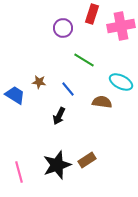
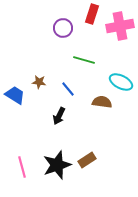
pink cross: moved 1 px left
green line: rotated 15 degrees counterclockwise
pink line: moved 3 px right, 5 px up
